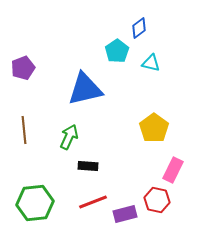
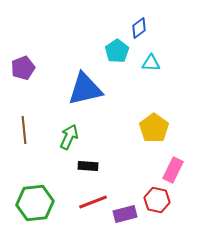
cyan triangle: rotated 12 degrees counterclockwise
